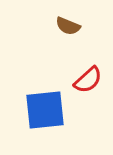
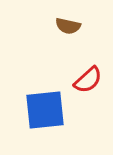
brown semicircle: rotated 10 degrees counterclockwise
